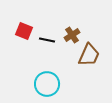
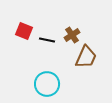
brown trapezoid: moved 3 px left, 2 px down
